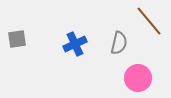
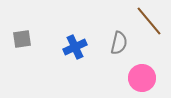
gray square: moved 5 px right
blue cross: moved 3 px down
pink circle: moved 4 px right
